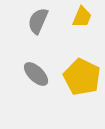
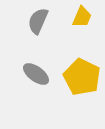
gray ellipse: rotated 8 degrees counterclockwise
